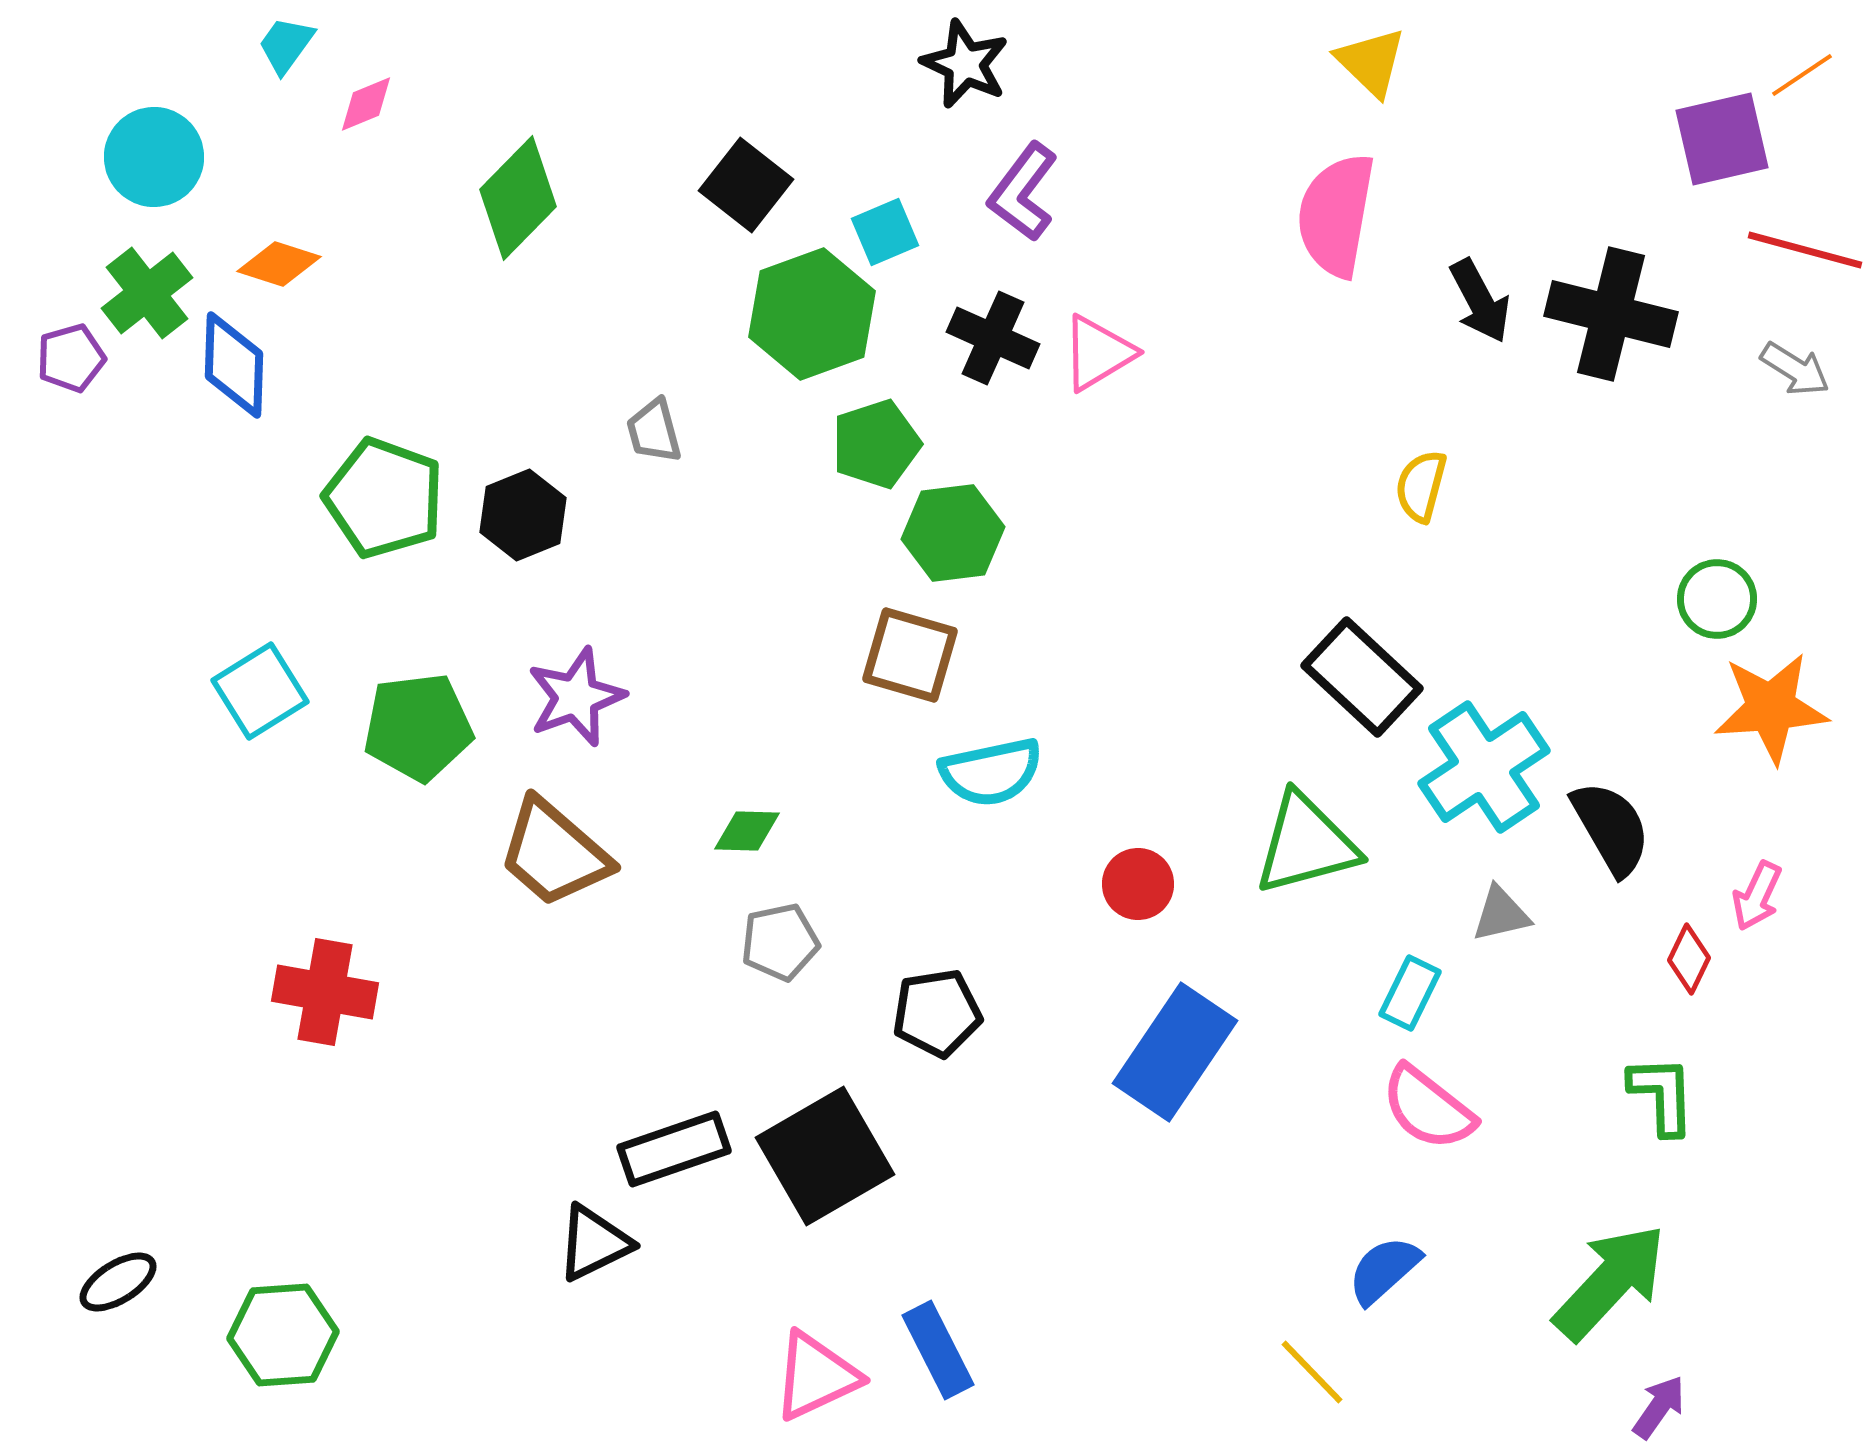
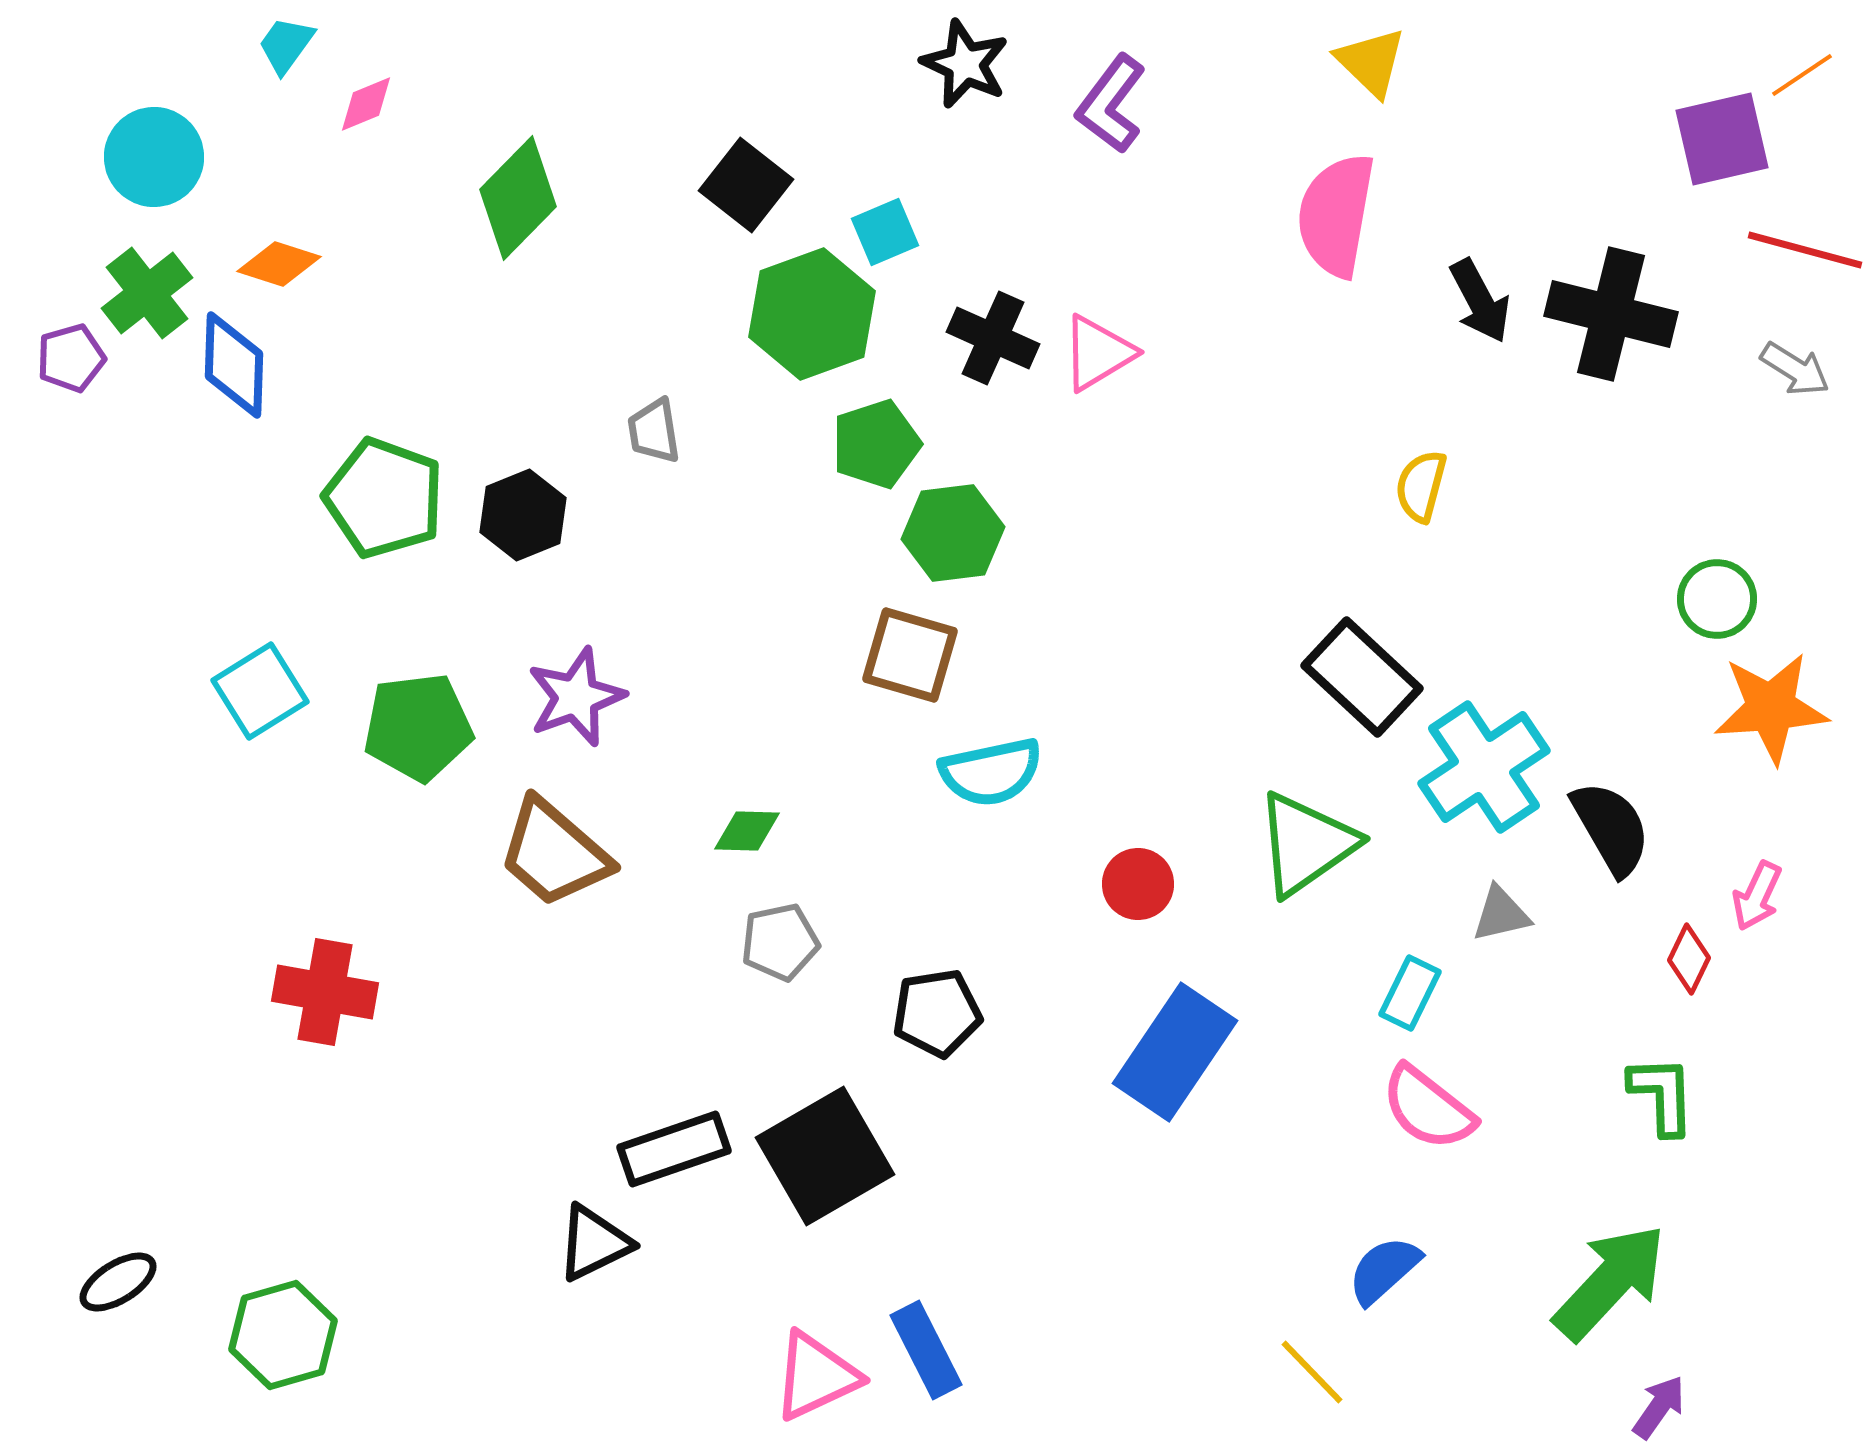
purple L-shape at (1023, 192): moved 88 px right, 88 px up
gray trapezoid at (654, 431): rotated 6 degrees clockwise
green triangle at (1306, 844): rotated 20 degrees counterclockwise
green hexagon at (283, 1335): rotated 12 degrees counterclockwise
blue rectangle at (938, 1350): moved 12 px left
